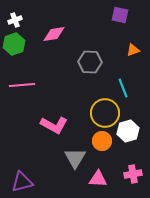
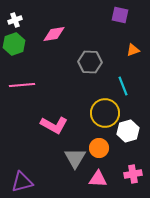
cyan line: moved 2 px up
orange circle: moved 3 px left, 7 px down
